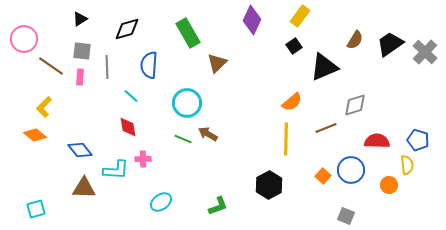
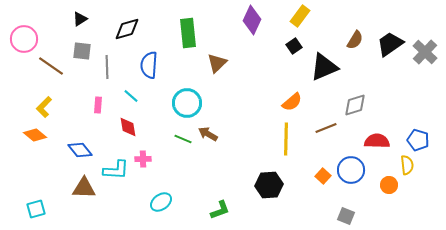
green rectangle at (188, 33): rotated 24 degrees clockwise
pink rectangle at (80, 77): moved 18 px right, 28 px down
black hexagon at (269, 185): rotated 24 degrees clockwise
green L-shape at (218, 206): moved 2 px right, 4 px down
